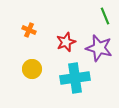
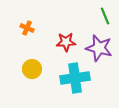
orange cross: moved 2 px left, 2 px up
red star: rotated 18 degrees clockwise
